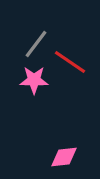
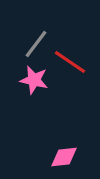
pink star: rotated 12 degrees clockwise
